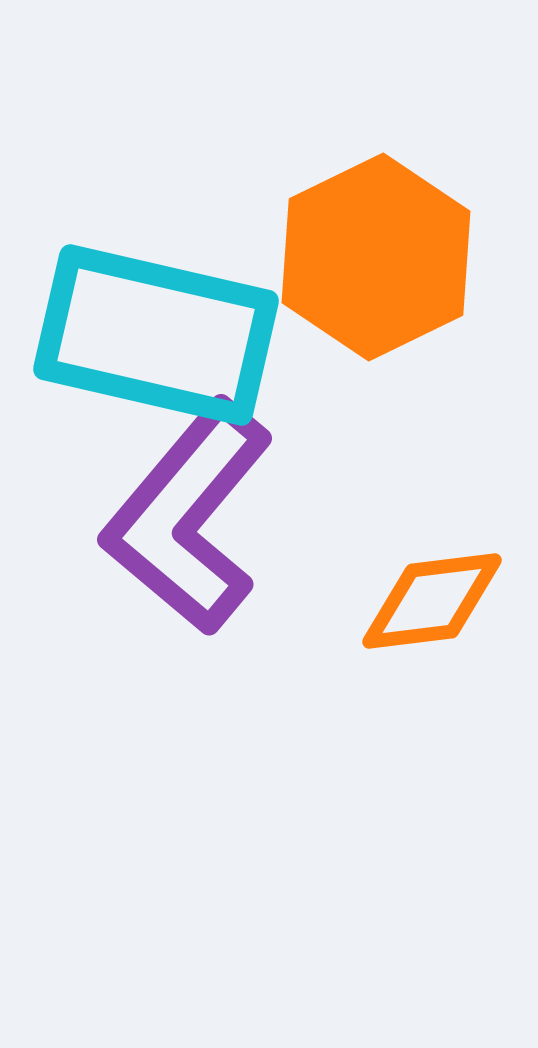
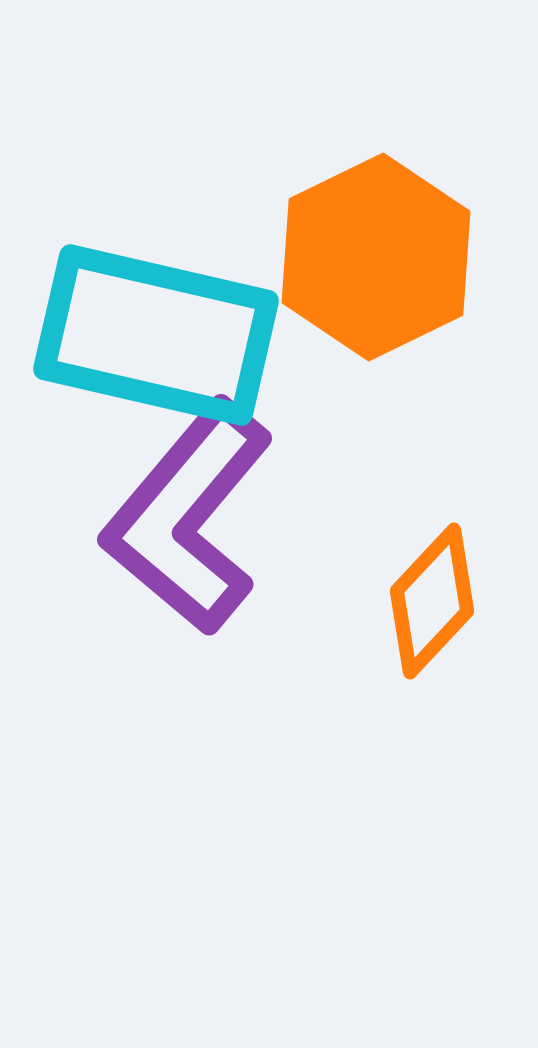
orange diamond: rotated 40 degrees counterclockwise
